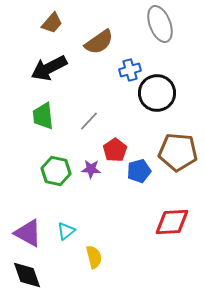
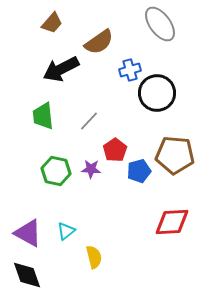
gray ellipse: rotated 15 degrees counterclockwise
black arrow: moved 12 px right, 1 px down
brown pentagon: moved 3 px left, 3 px down
